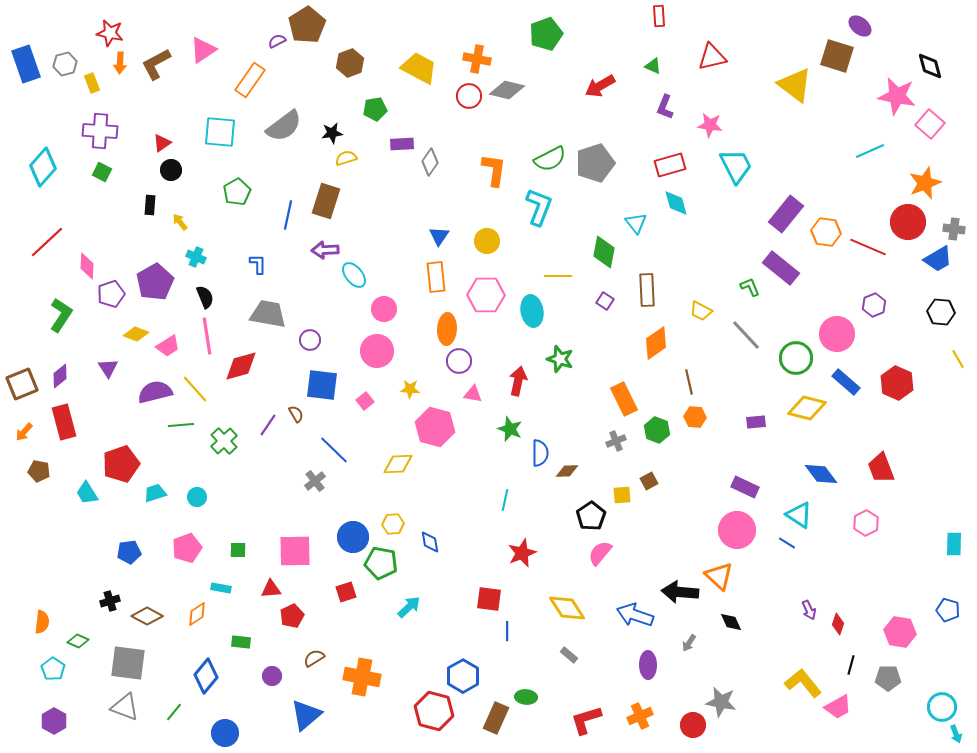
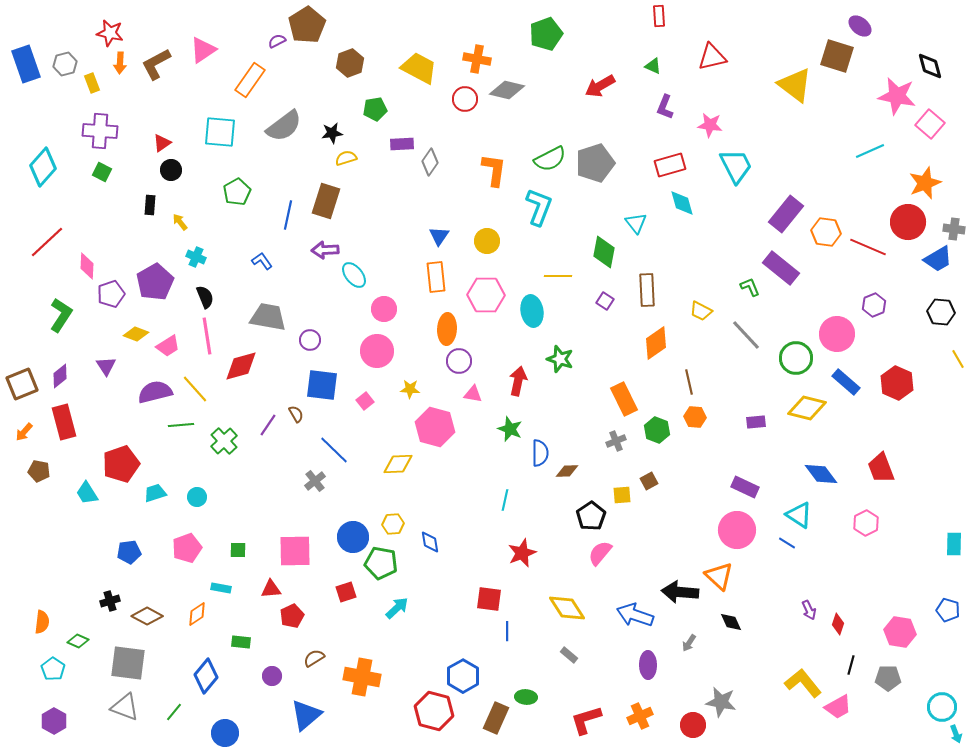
red circle at (469, 96): moved 4 px left, 3 px down
cyan diamond at (676, 203): moved 6 px right
blue L-shape at (258, 264): moved 4 px right, 3 px up; rotated 35 degrees counterclockwise
gray trapezoid at (268, 314): moved 3 px down
purple triangle at (108, 368): moved 2 px left, 2 px up
cyan arrow at (409, 607): moved 12 px left, 1 px down
